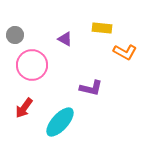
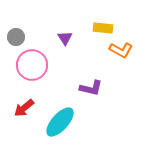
yellow rectangle: moved 1 px right
gray circle: moved 1 px right, 2 px down
purple triangle: moved 1 px up; rotated 28 degrees clockwise
orange L-shape: moved 4 px left, 2 px up
red arrow: rotated 15 degrees clockwise
